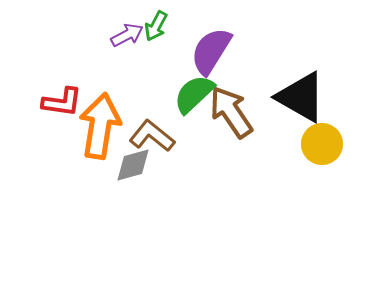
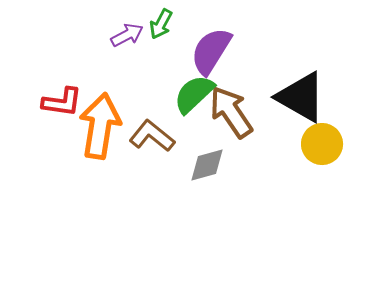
green arrow: moved 5 px right, 2 px up
gray diamond: moved 74 px right
